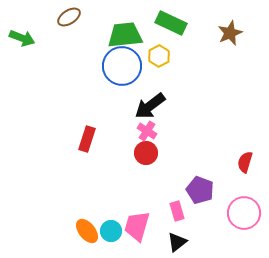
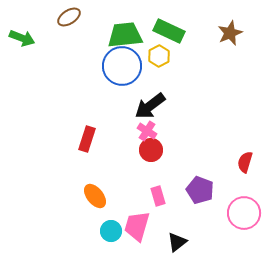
green rectangle: moved 2 px left, 8 px down
red circle: moved 5 px right, 3 px up
pink rectangle: moved 19 px left, 15 px up
orange ellipse: moved 8 px right, 35 px up
